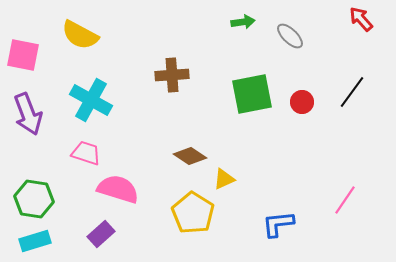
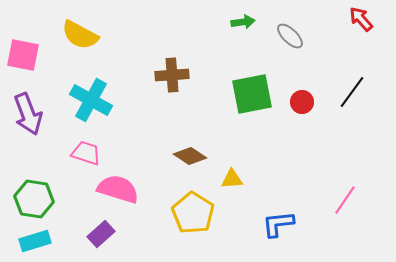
yellow triangle: moved 8 px right; rotated 20 degrees clockwise
